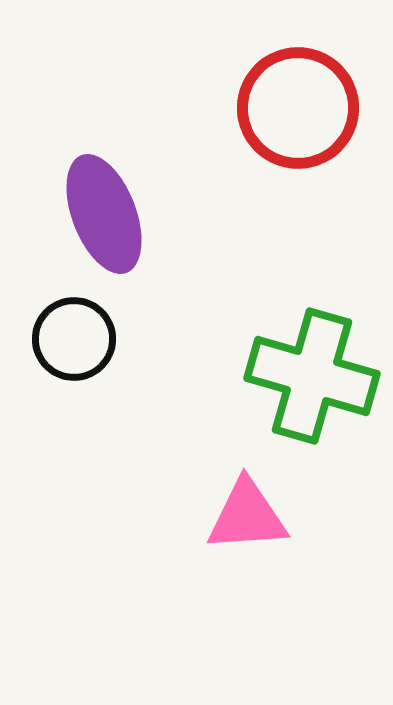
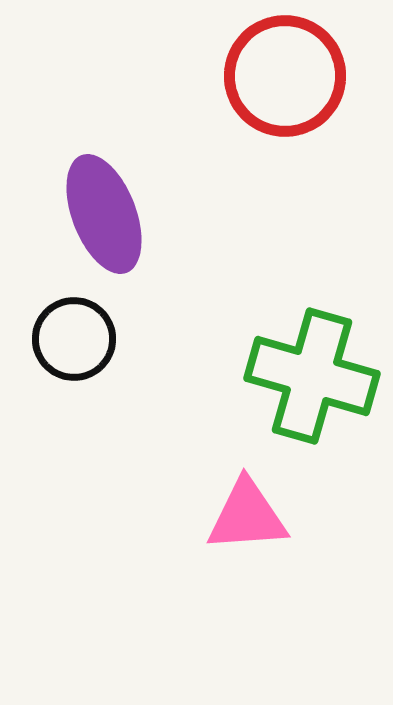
red circle: moved 13 px left, 32 px up
